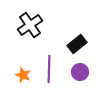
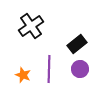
black cross: moved 1 px right, 1 px down
purple circle: moved 3 px up
